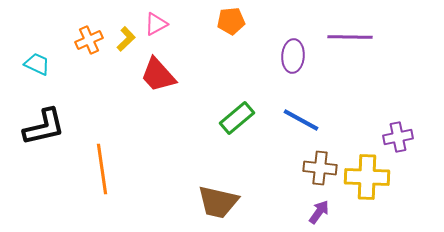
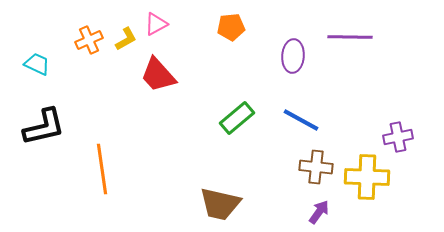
orange pentagon: moved 6 px down
yellow L-shape: rotated 15 degrees clockwise
brown cross: moved 4 px left, 1 px up
brown trapezoid: moved 2 px right, 2 px down
